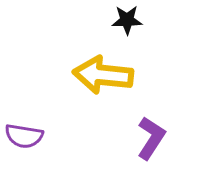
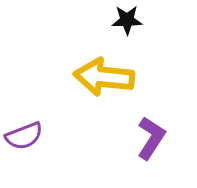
yellow arrow: moved 1 px right, 2 px down
purple semicircle: rotated 30 degrees counterclockwise
